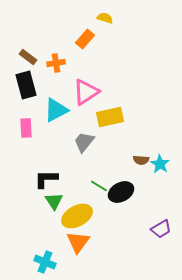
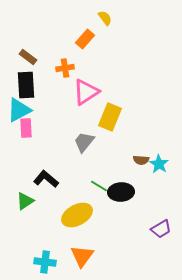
yellow semicircle: rotated 35 degrees clockwise
orange cross: moved 9 px right, 5 px down
black rectangle: rotated 12 degrees clockwise
cyan triangle: moved 37 px left
yellow rectangle: rotated 56 degrees counterclockwise
cyan star: moved 1 px left
black L-shape: rotated 40 degrees clockwise
black ellipse: rotated 25 degrees clockwise
green triangle: moved 29 px left; rotated 30 degrees clockwise
yellow ellipse: moved 1 px up
orange triangle: moved 4 px right, 14 px down
cyan cross: rotated 15 degrees counterclockwise
